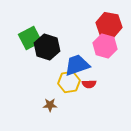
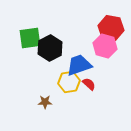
red hexagon: moved 2 px right, 3 px down
green square: rotated 20 degrees clockwise
black hexagon: moved 3 px right, 1 px down; rotated 15 degrees clockwise
blue trapezoid: moved 2 px right
red semicircle: rotated 136 degrees counterclockwise
brown star: moved 5 px left, 3 px up
